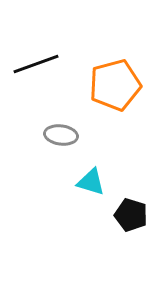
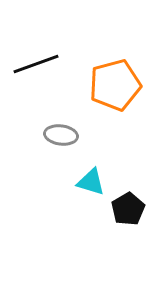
black pentagon: moved 3 px left, 6 px up; rotated 24 degrees clockwise
